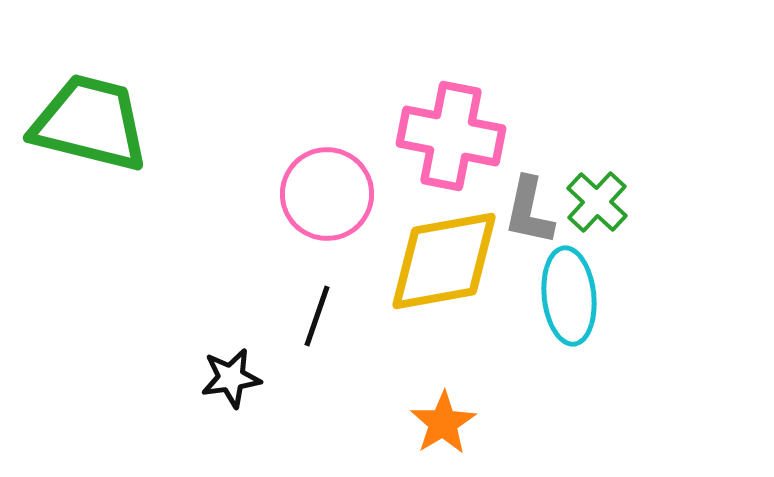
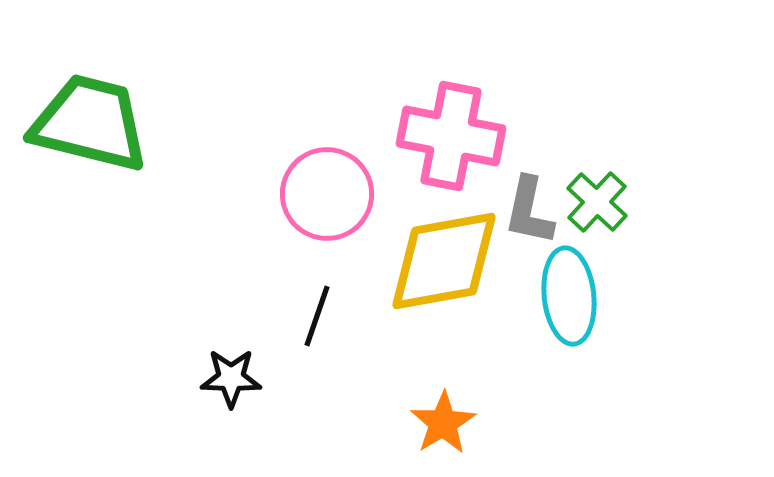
black star: rotated 10 degrees clockwise
